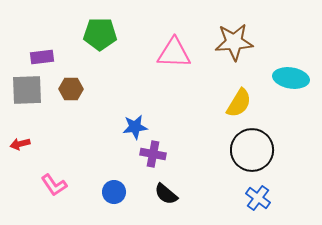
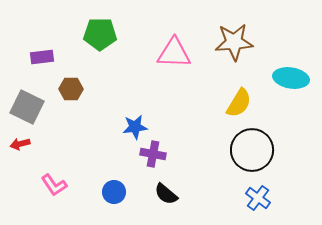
gray square: moved 17 px down; rotated 28 degrees clockwise
